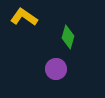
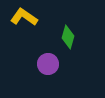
purple circle: moved 8 px left, 5 px up
